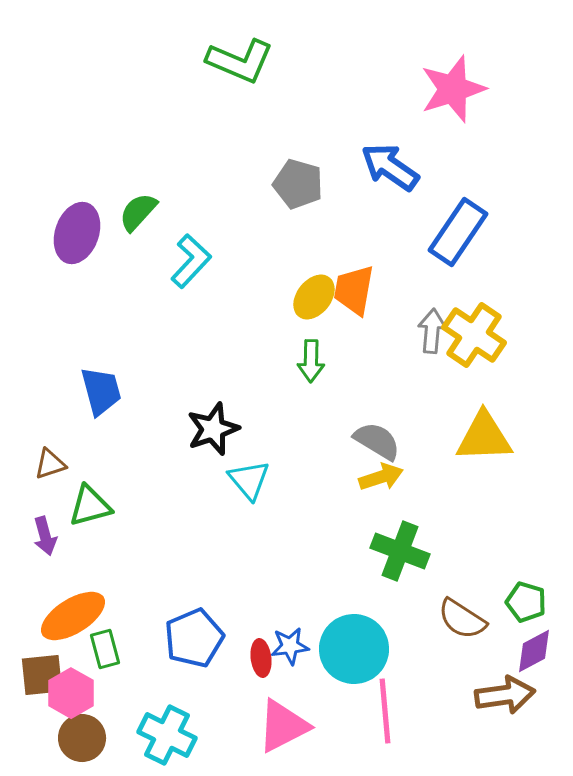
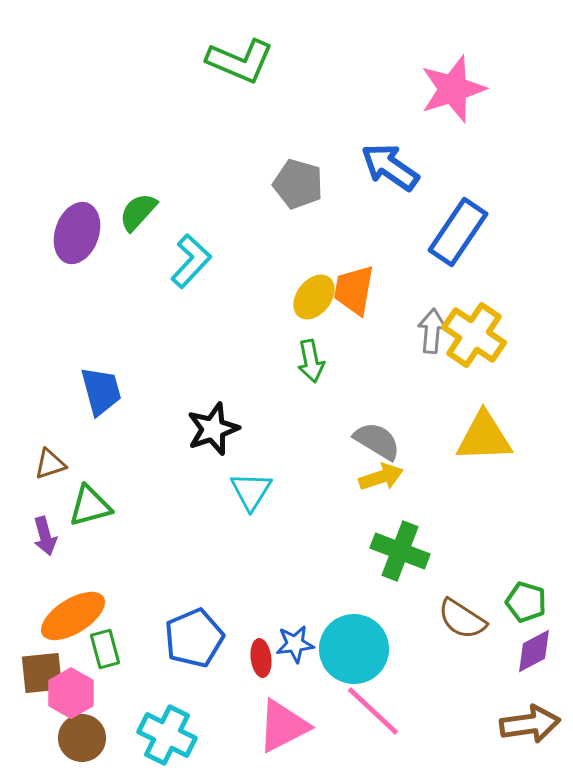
green arrow: rotated 12 degrees counterclockwise
cyan triangle: moved 2 px right, 11 px down; rotated 12 degrees clockwise
blue star: moved 5 px right, 2 px up
brown square: moved 2 px up
brown arrow: moved 25 px right, 29 px down
pink line: moved 12 px left; rotated 42 degrees counterclockwise
